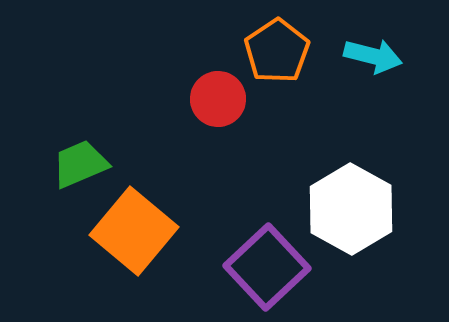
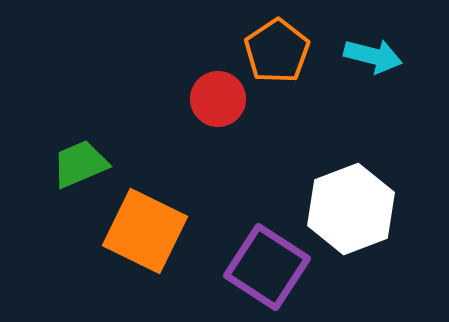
white hexagon: rotated 10 degrees clockwise
orange square: moved 11 px right; rotated 14 degrees counterclockwise
purple square: rotated 14 degrees counterclockwise
